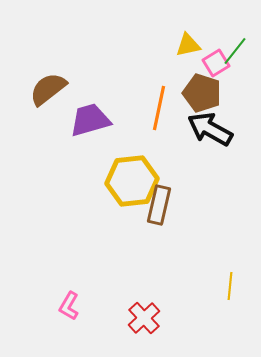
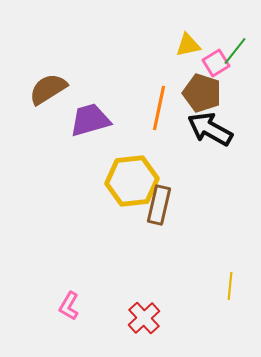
brown semicircle: rotated 6 degrees clockwise
